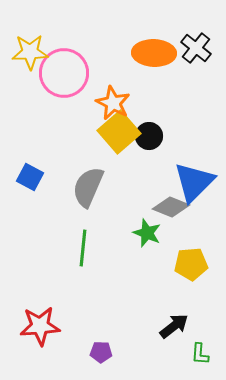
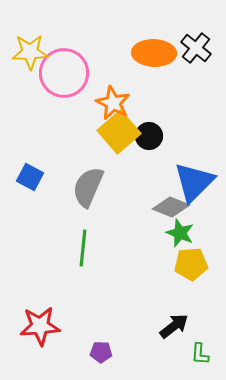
green star: moved 33 px right
